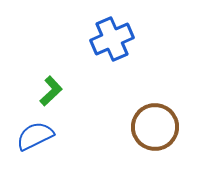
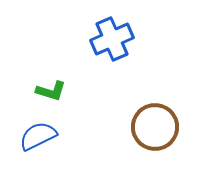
green L-shape: rotated 60 degrees clockwise
blue semicircle: moved 3 px right
